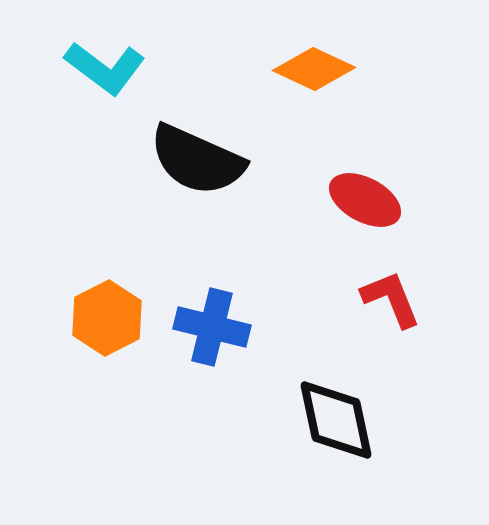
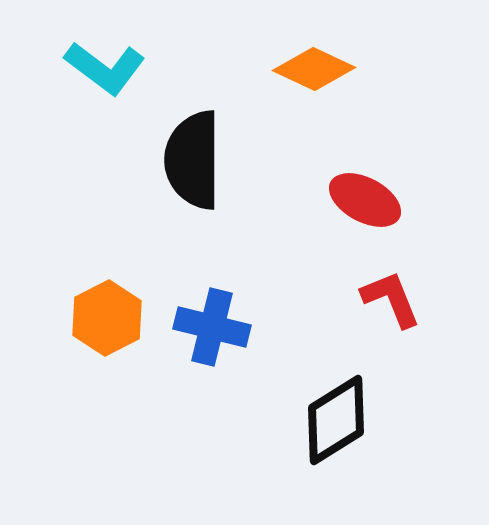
black semicircle: moved 4 px left; rotated 66 degrees clockwise
black diamond: rotated 70 degrees clockwise
